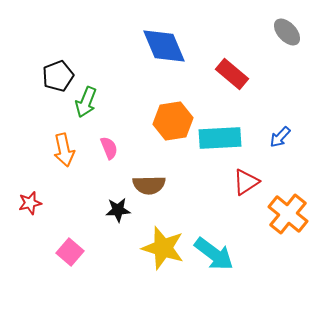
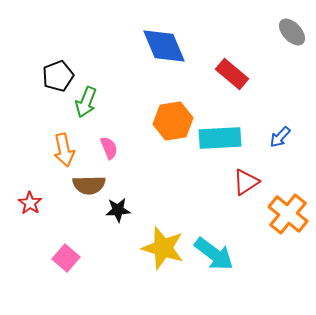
gray ellipse: moved 5 px right
brown semicircle: moved 60 px left
red star: rotated 25 degrees counterclockwise
pink square: moved 4 px left, 6 px down
